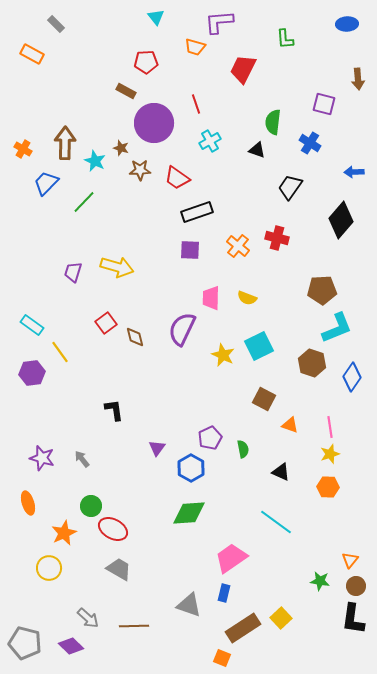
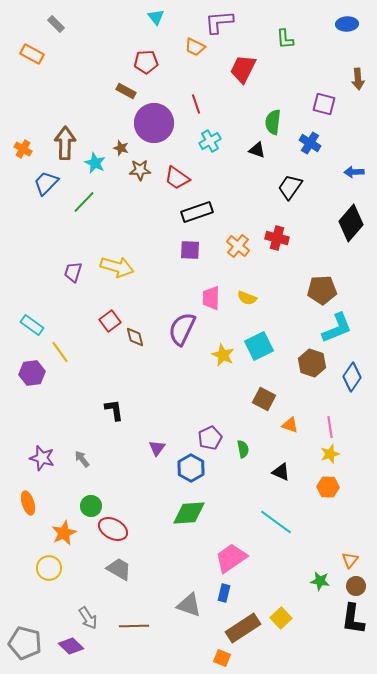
orange trapezoid at (195, 47): rotated 10 degrees clockwise
cyan star at (95, 161): moved 2 px down
black diamond at (341, 220): moved 10 px right, 3 px down
red square at (106, 323): moved 4 px right, 2 px up
gray arrow at (88, 618): rotated 15 degrees clockwise
